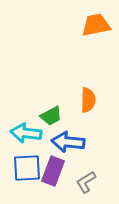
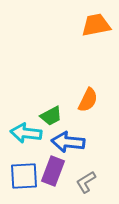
orange semicircle: rotated 25 degrees clockwise
blue square: moved 3 px left, 8 px down
